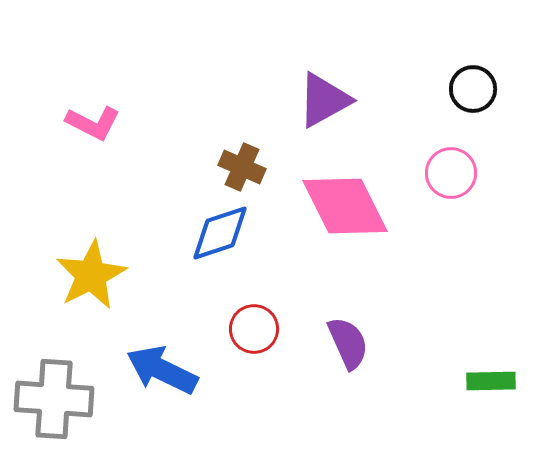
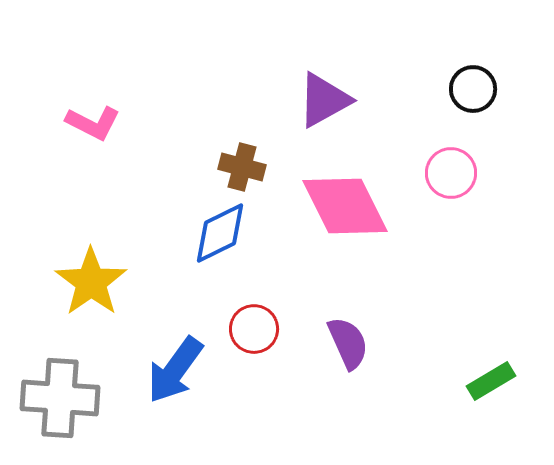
brown cross: rotated 9 degrees counterclockwise
blue diamond: rotated 8 degrees counterclockwise
yellow star: moved 7 px down; rotated 8 degrees counterclockwise
blue arrow: moved 13 px right; rotated 80 degrees counterclockwise
green rectangle: rotated 30 degrees counterclockwise
gray cross: moved 6 px right, 1 px up
